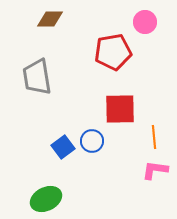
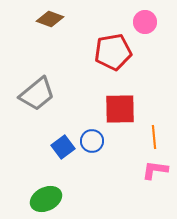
brown diamond: rotated 20 degrees clockwise
gray trapezoid: moved 17 px down; rotated 120 degrees counterclockwise
